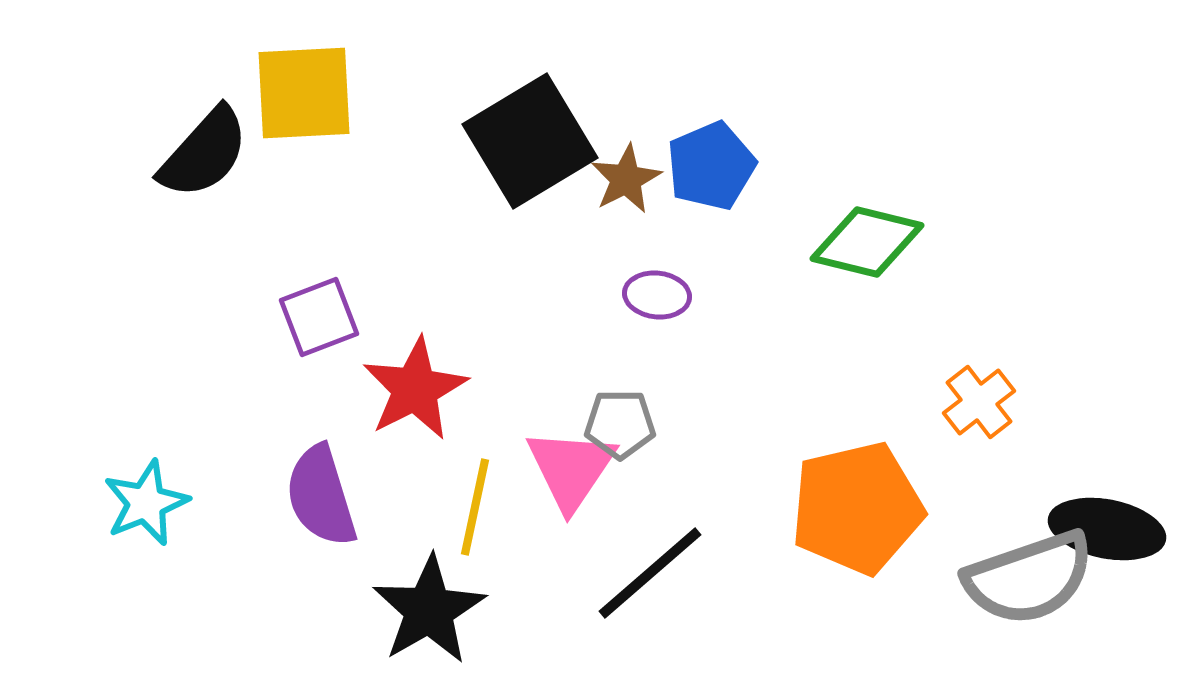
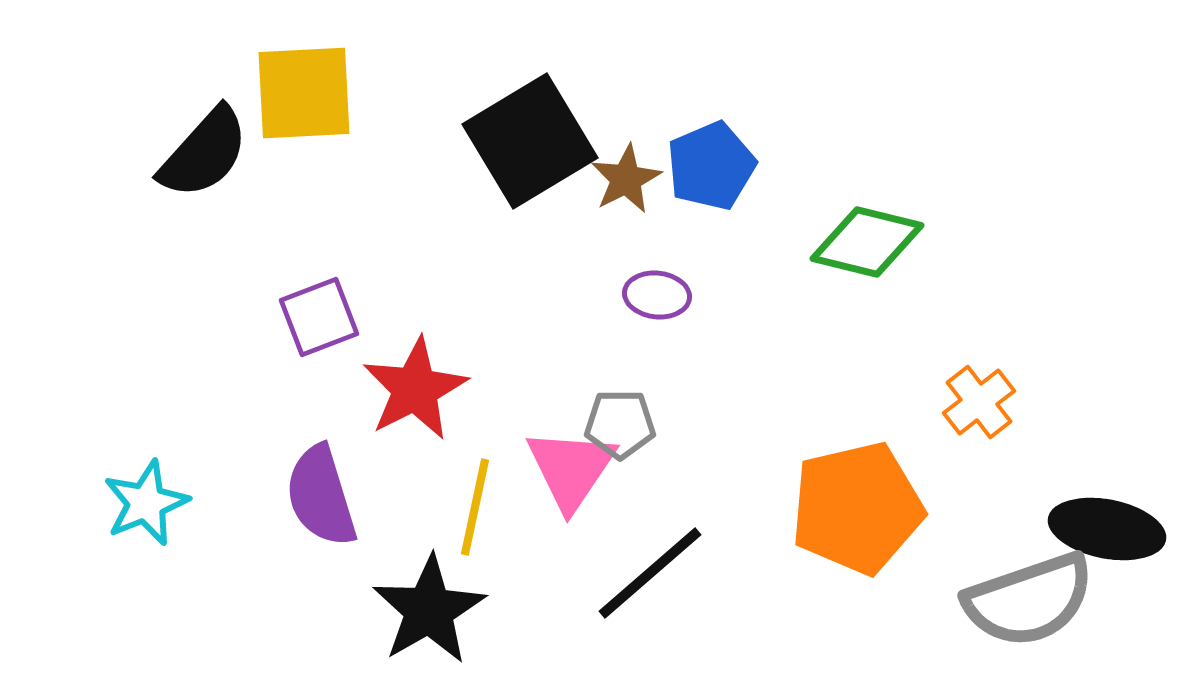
gray semicircle: moved 22 px down
